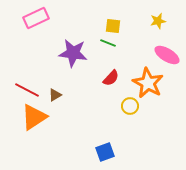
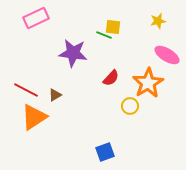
yellow square: moved 1 px down
green line: moved 4 px left, 8 px up
orange star: rotated 12 degrees clockwise
red line: moved 1 px left
